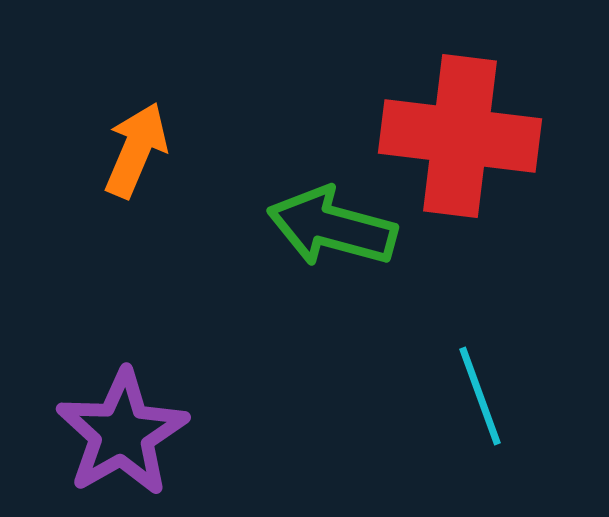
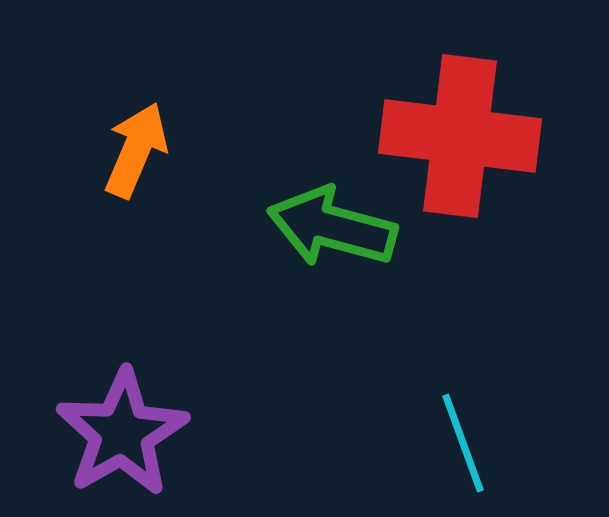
cyan line: moved 17 px left, 47 px down
